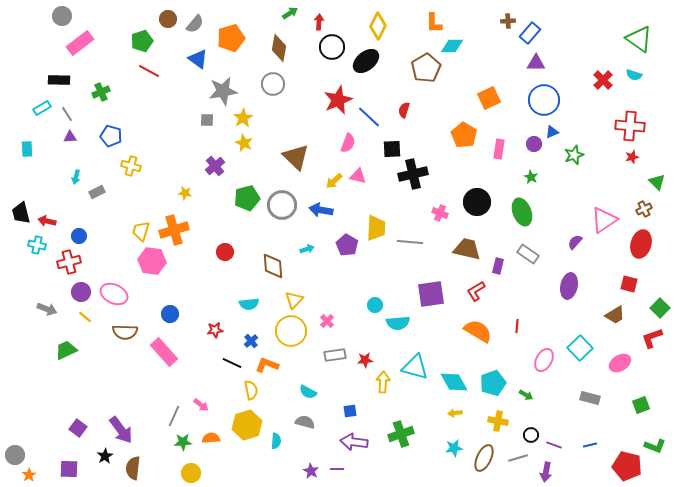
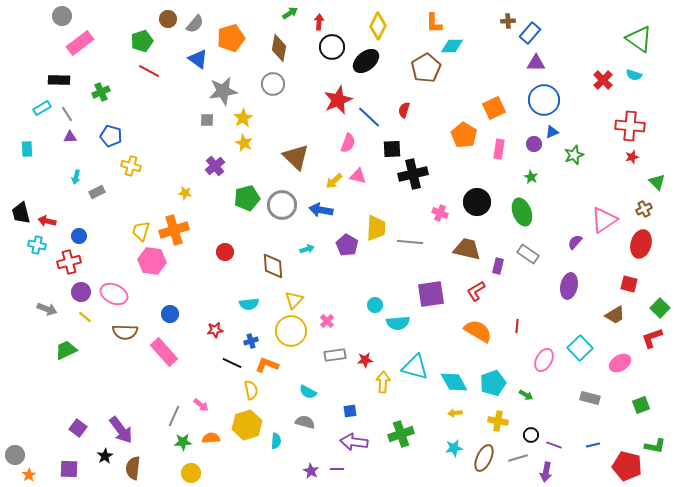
orange square at (489, 98): moved 5 px right, 10 px down
blue cross at (251, 341): rotated 24 degrees clockwise
blue line at (590, 445): moved 3 px right
green L-shape at (655, 446): rotated 10 degrees counterclockwise
